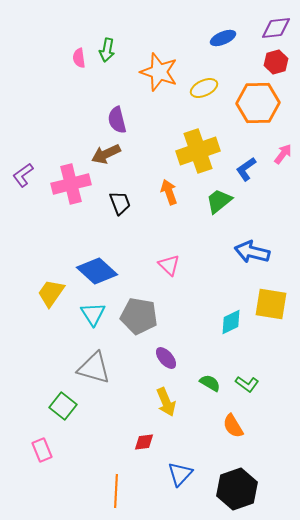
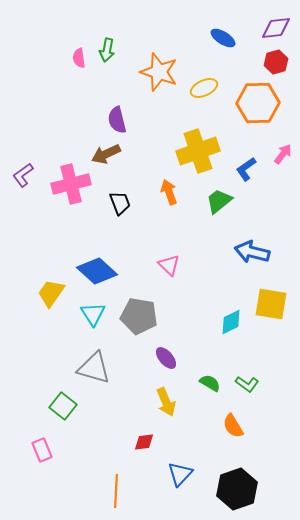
blue ellipse: rotated 55 degrees clockwise
